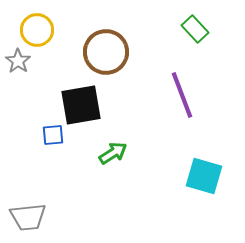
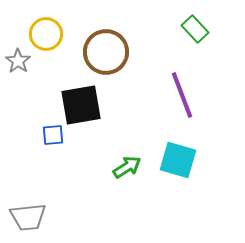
yellow circle: moved 9 px right, 4 px down
green arrow: moved 14 px right, 14 px down
cyan square: moved 26 px left, 16 px up
